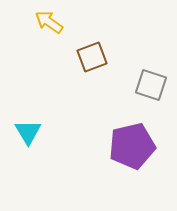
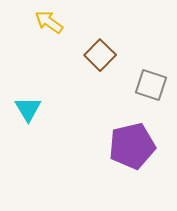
brown square: moved 8 px right, 2 px up; rotated 24 degrees counterclockwise
cyan triangle: moved 23 px up
